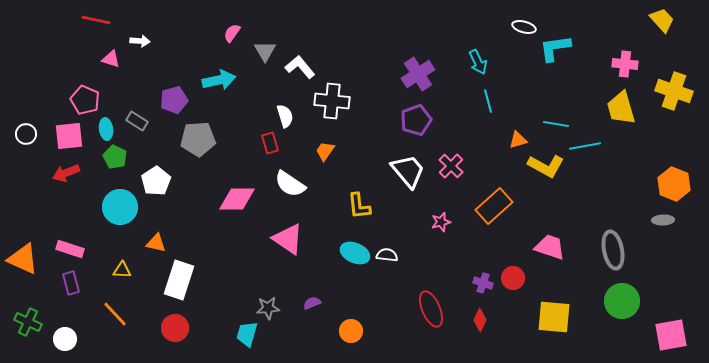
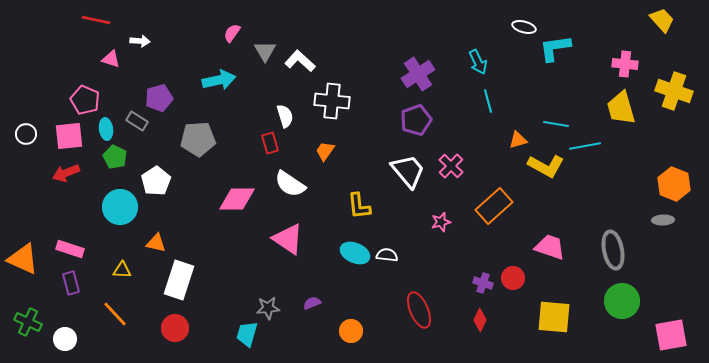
white L-shape at (300, 67): moved 6 px up; rotated 8 degrees counterclockwise
purple pentagon at (174, 100): moved 15 px left, 2 px up
red ellipse at (431, 309): moved 12 px left, 1 px down
